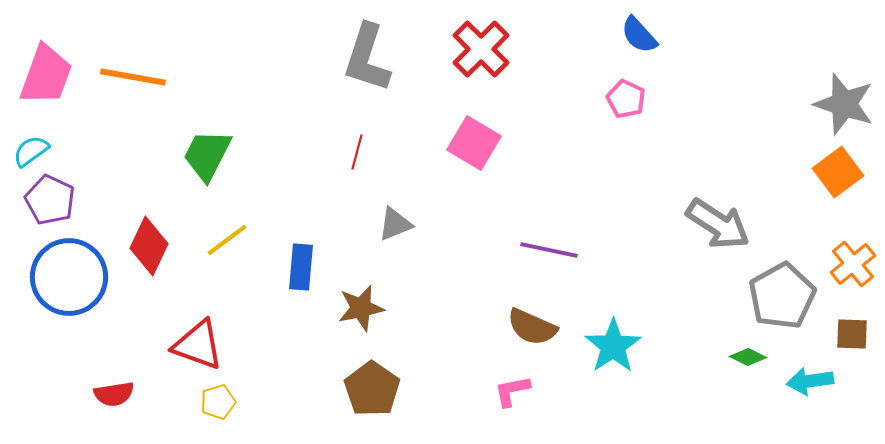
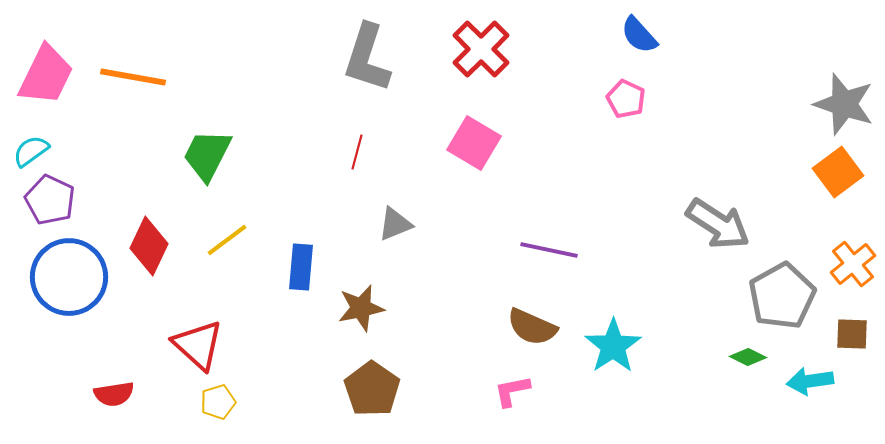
pink trapezoid: rotated 6 degrees clockwise
red triangle: rotated 22 degrees clockwise
